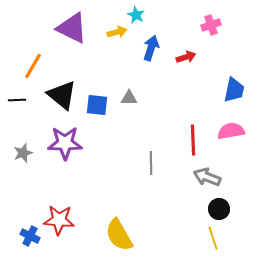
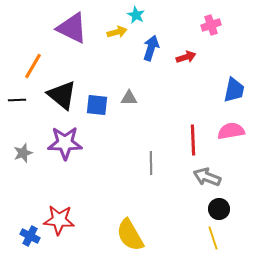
yellow semicircle: moved 11 px right
